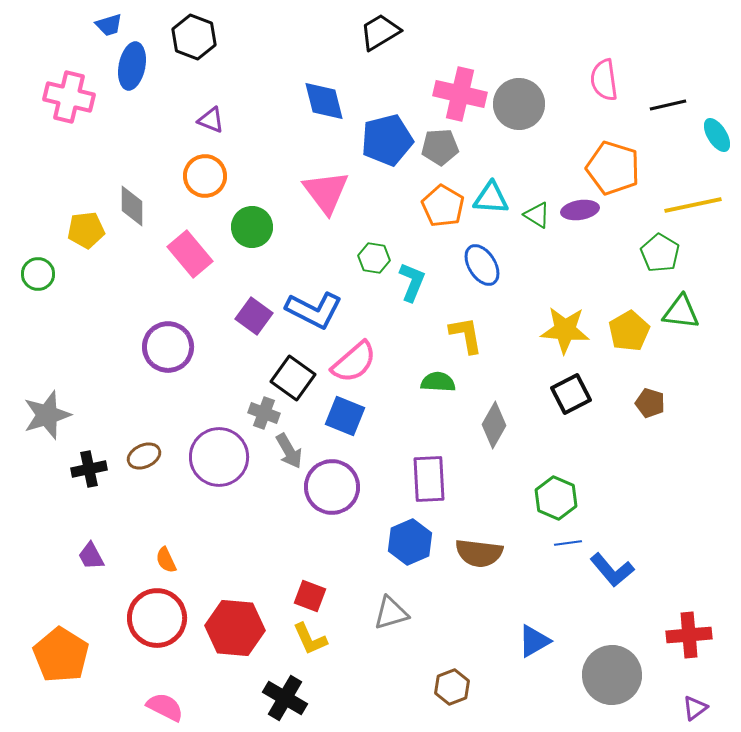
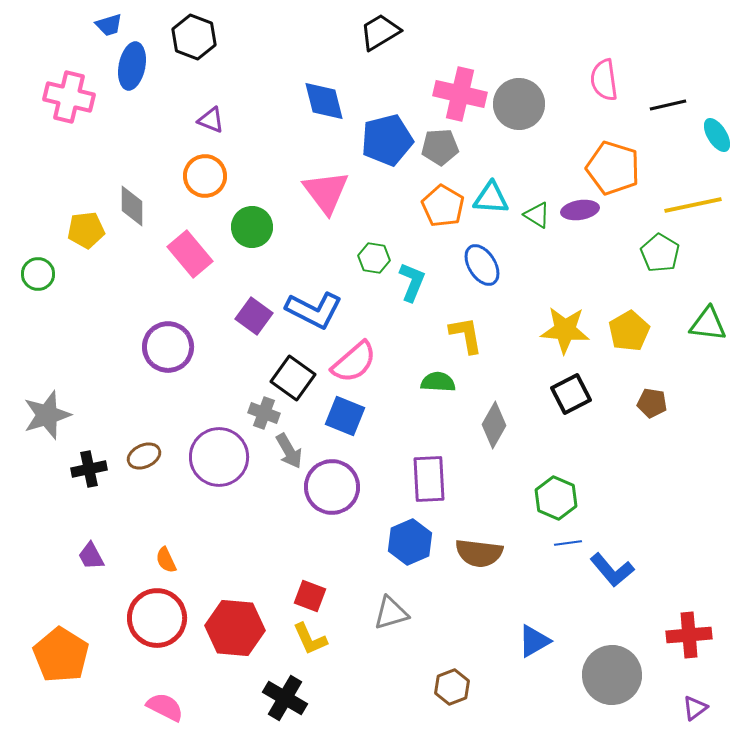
green triangle at (681, 312): moved 27 px right, 12 px down
brown pentagon at (650, 403): moved 2 px right; rotated 8 degrees counterclockwise
